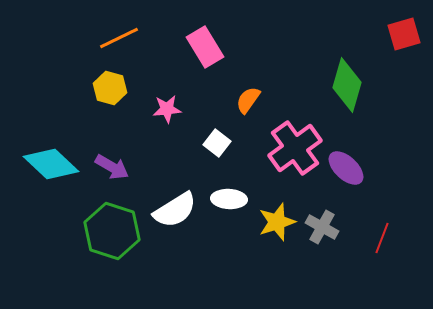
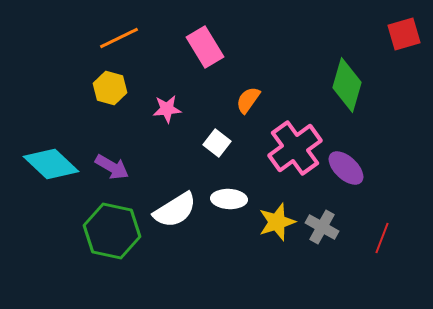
green hexagon: rotated 6 degrees counterclockwise
